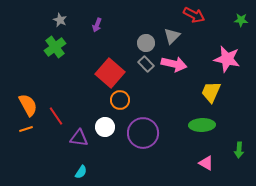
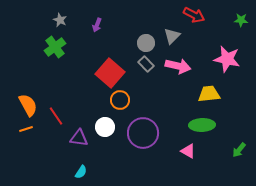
pink arrow: moved 4 px right, 2 px down
yellow trapezoid: moved 2 px left, 2 px down; rotated 60 degrees clockwise
green arrow: rotated 35 degrees clockwise
pink triangle: moved 18 px left, 12 px up
